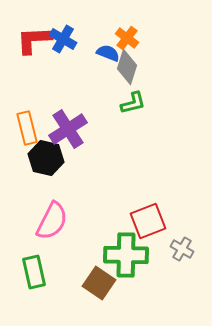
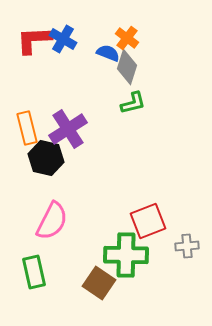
gray cross: moved 5 px right, 3 px up; rotated 35 degrees counterclockwise
